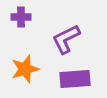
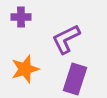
purple rectangle: rotated 68 degrees counterclockwise
